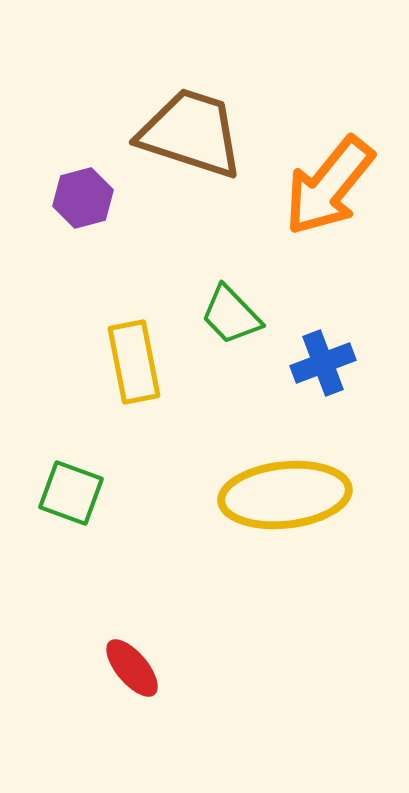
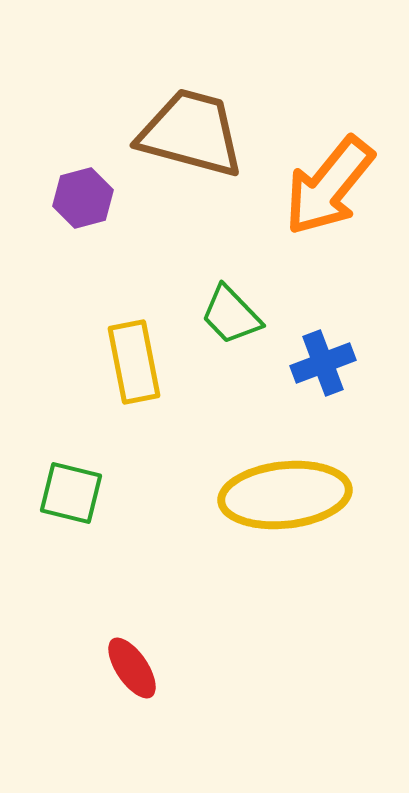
brown trapezoid: rotated 3 degrees counterclockwise
green square: rotated 6 degrees counterclockwise
red ellipse: rotated 6 degrees clockwise
